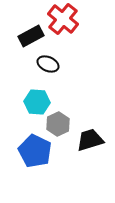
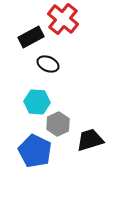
black rectangle: moved 1 px down
